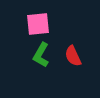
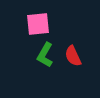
green L-shape: moved 4 px right
